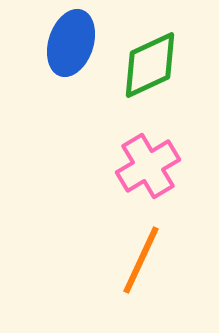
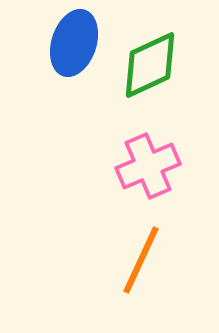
blue ellipse: moved 3 px right
pink cross: rotated 8 degrees clockwise
